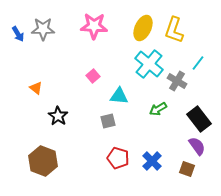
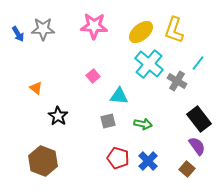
yellow ellipse: moved 2 px left, 4 px down; rotated 25 degrees clockwise
green arrow: moved 15 px left, 15 px down; rotated 138 degrees counterclockwise
blue cross: moved 4 px left
brown square: rotated 21 degrees clockwise
